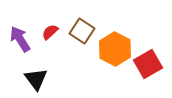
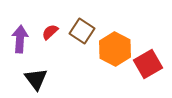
purple arrow: rotated 36 degrees clockwise
